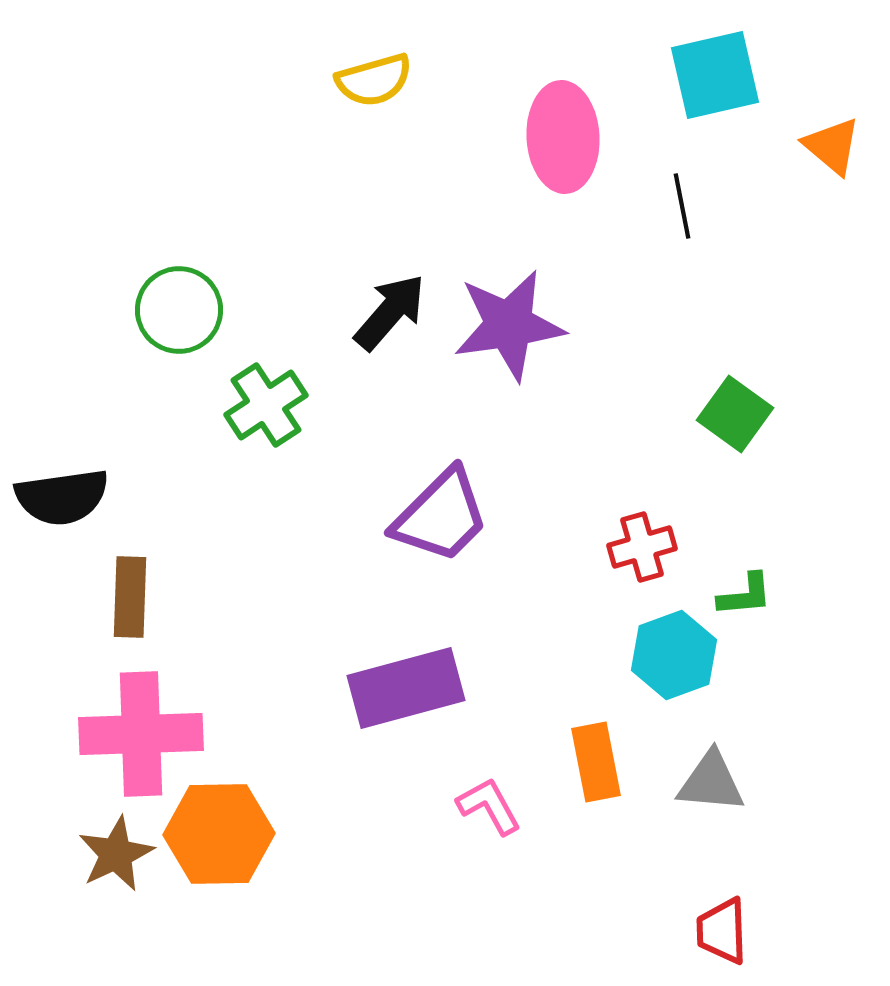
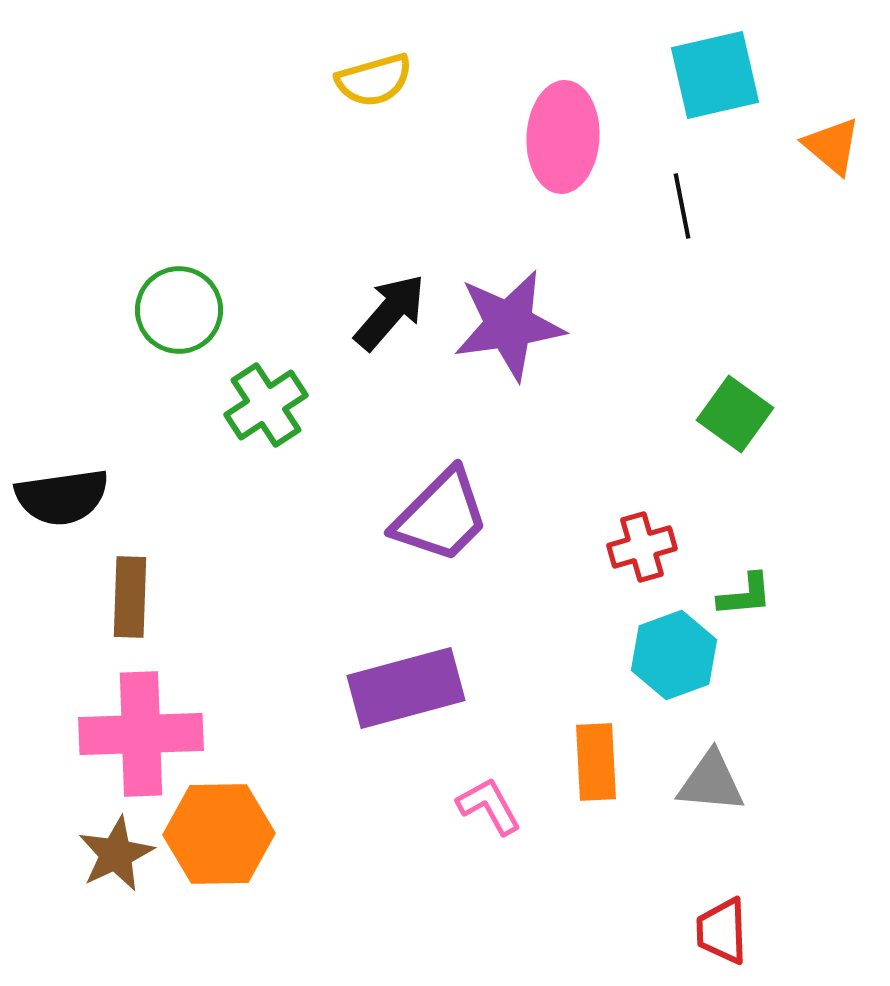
pink ellipse: rotated 6 degrees clockwise
orange rectangle: rotated 8 degrees clockwise
